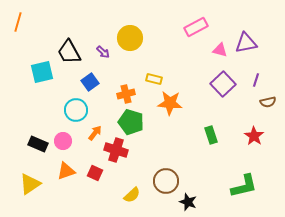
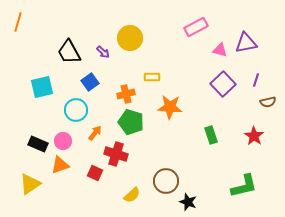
cyan square: moved 15 px down
yellow rectangle: moved 2 px left, 2 px up; rotated 14 degrees counterclockwise
orange star: moved 4 px down
red cross: moved 4 px down
orange triangle: moved 6 px left, 6 px up
